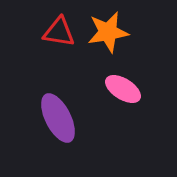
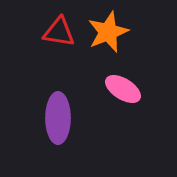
orange star: rotated 12 degrees counterclockwise
purple ellipse: rotated 27 degrees clockwise
